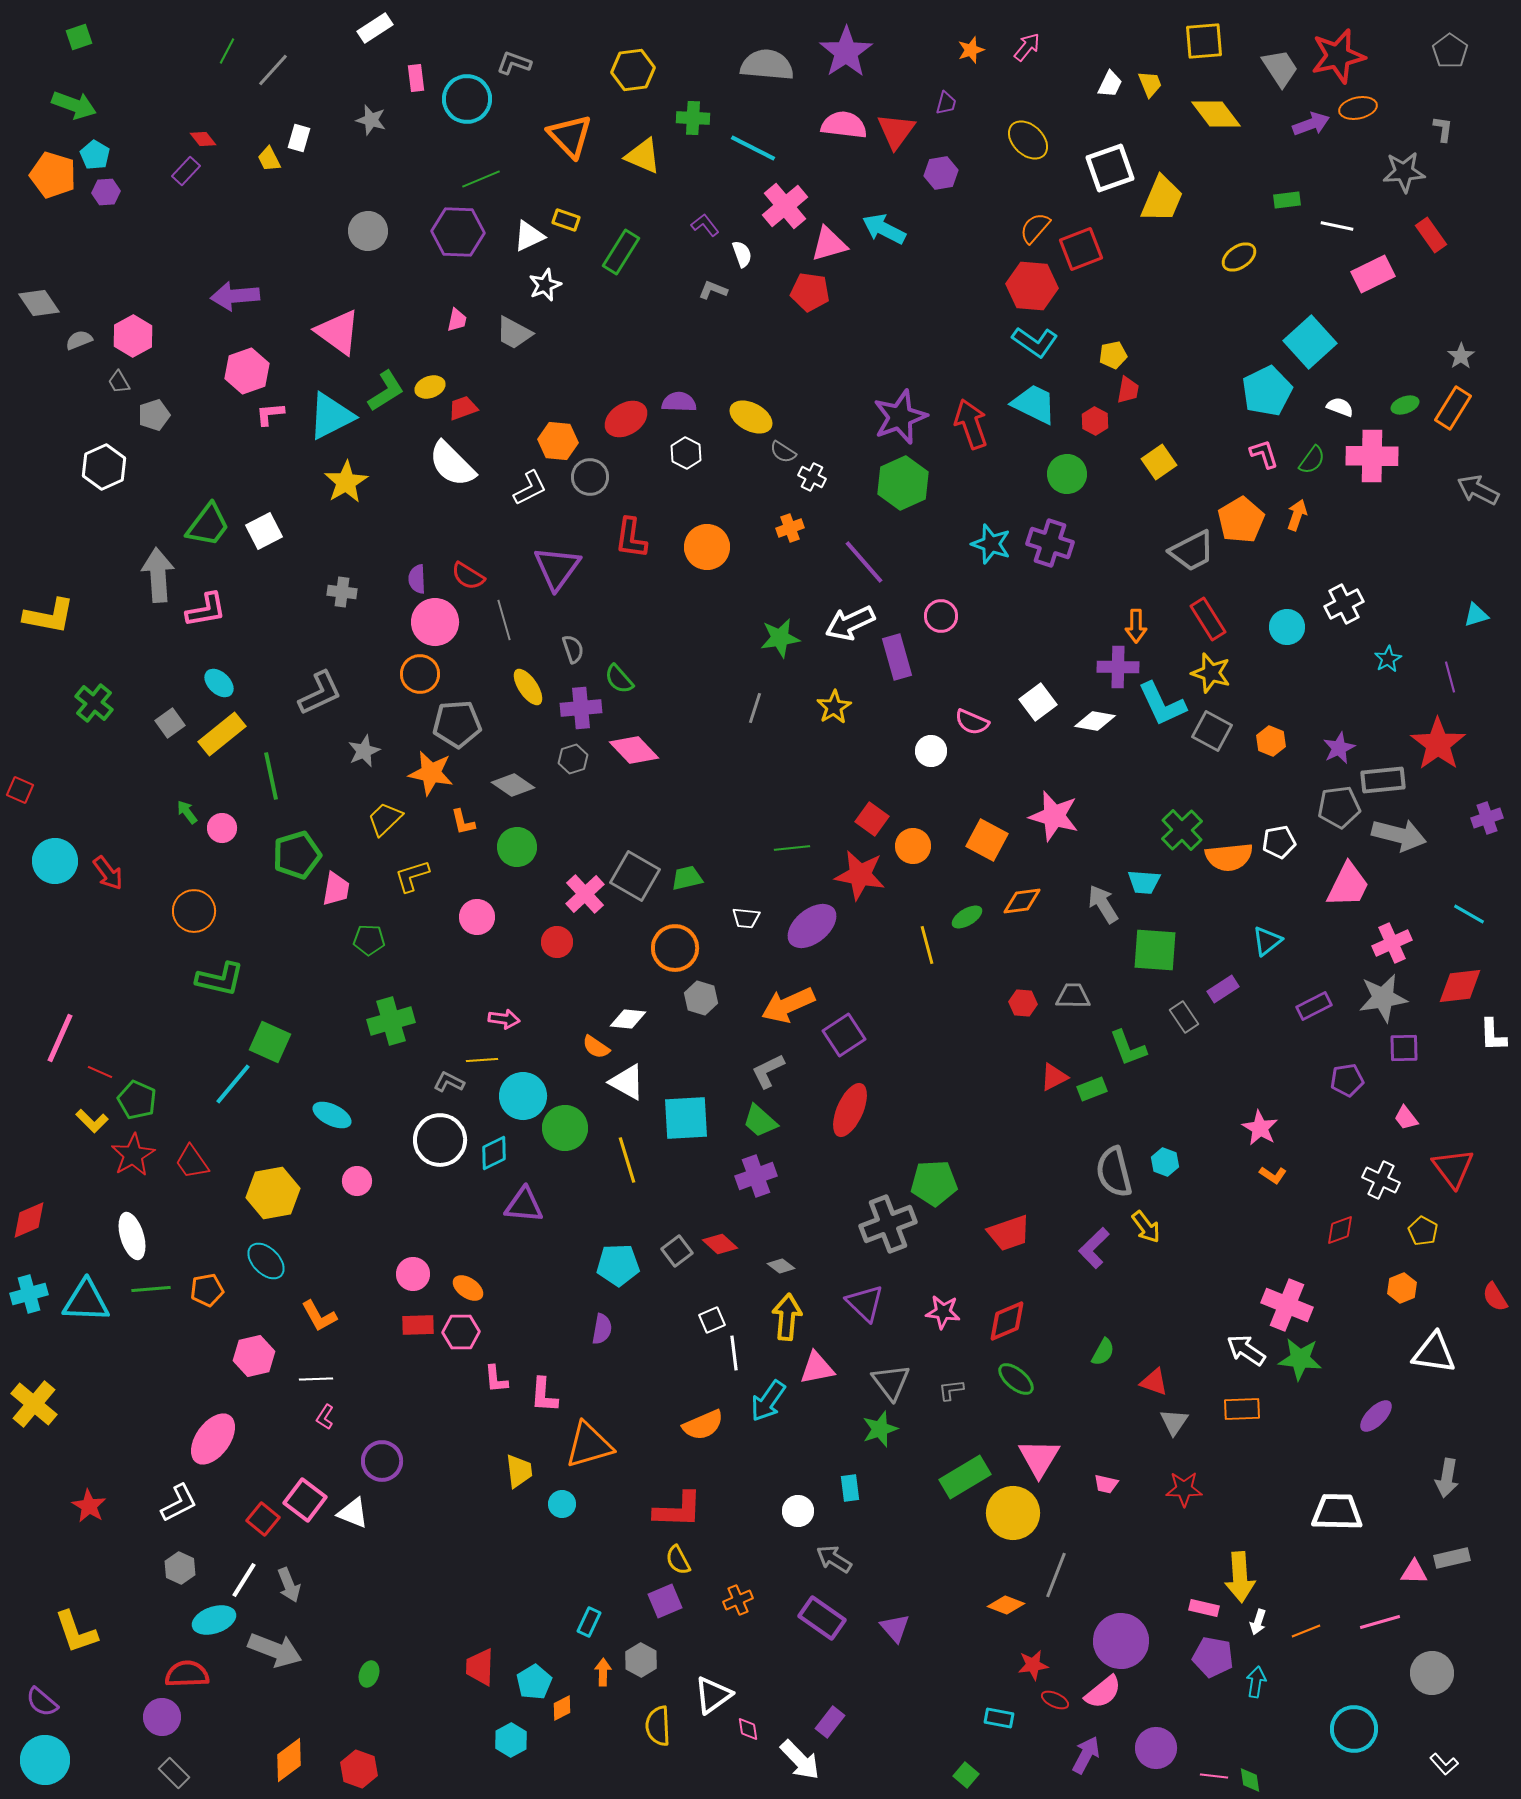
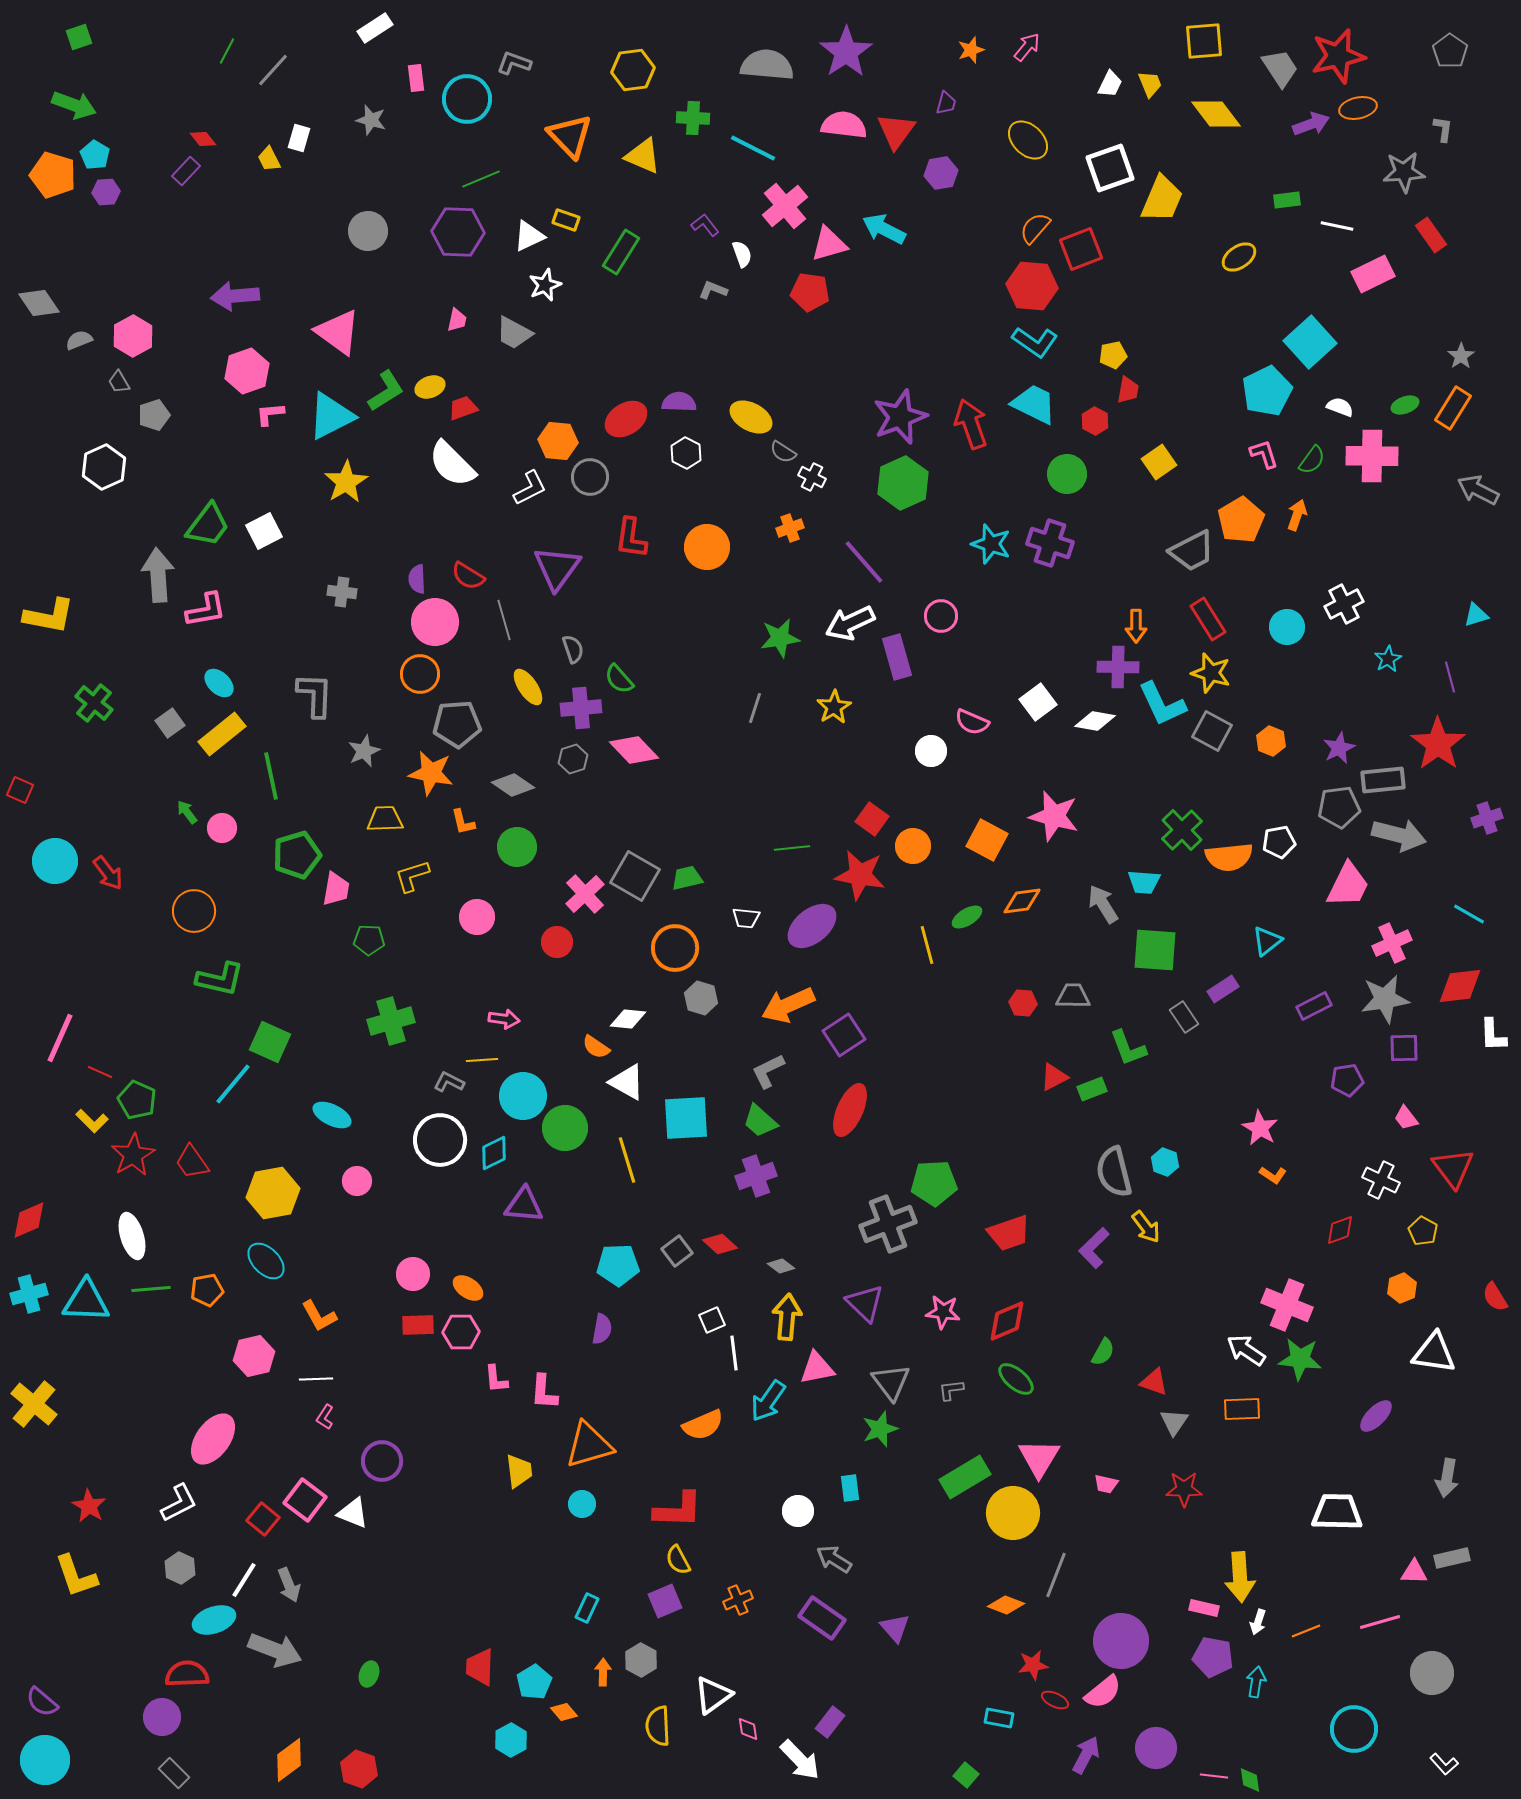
gray L-shape at (320, 693): moved 5 px left, 2 px down; rotated 63 degrees counterclockwise
yellow trapezoid at (385, 819): rotated 42 degrees clockwise
gray star at (1383, 998): moved 2 px right, 1 px down
pink L-shape at (544, 1395): moved 3 px up
cyan circle at (562, 1504): moved 20 px right
cyan rectangle at (589, 1622): moved 2 px left, 14 px up
yellow L-shape at (76, 1632): moved 56 px up
orange diamond at (562, 1708): moved 2 px right, 4 px down; rotated 76 degrees clockwise
